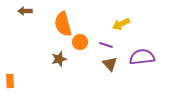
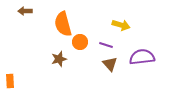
yellow arrow: moved 1 px down; rotated 138 degrees counterclockwise
